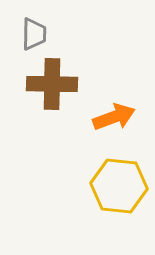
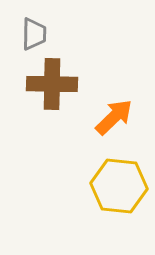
orange arrow: rotated 24 degrees counterclockwise
